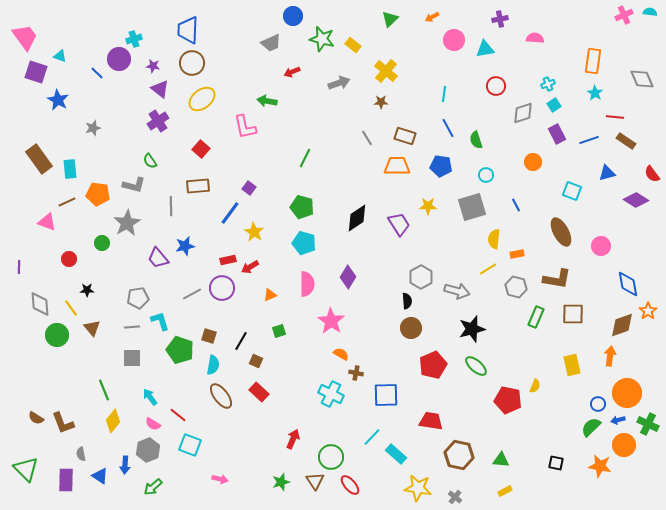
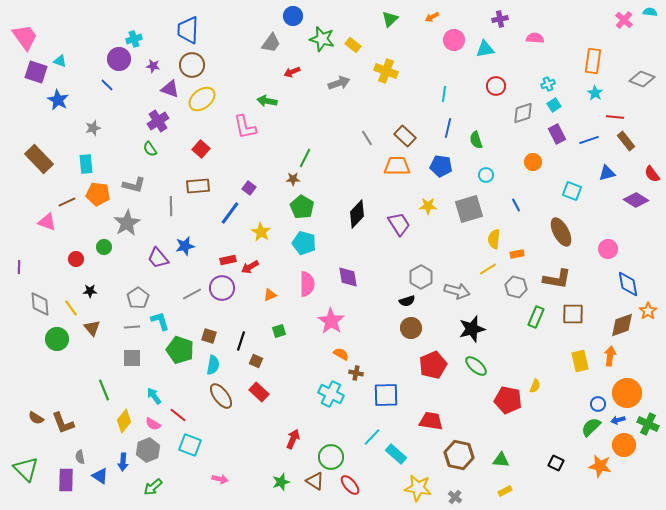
pink cross at (624, 15): moved 5 px down; rotated 24 degrees counterclockwise
gray trapezoid at (271, 43): rotated 30 degrees counterclockwise
cyan triangle at (60, 56): moved 5 px down
brown circle at (192, 63): moved 2 px down
yellow cross at (386, 71): rotated 20 degrees counterclockwise
blue line at (97, 73): moved 10 px right, 12 px down
gray diamond at (642, 79): rotated 45 degrees counterclockwise
purple triangle at (160, 89): moved 10 px right; rotated 18 degrees counterclockwise
brown star at (381, 102): moved 88 px left, 77 px down
blue line at (448, 128): rotated 42 degrees clockwise
brown rectangle at (405, 136): rotated 25 degrees clockwise
brown rectangle at (626, 141): rotated 18 degrees clockwise
brown rectangle at (39, 159): rotated 8 degrees counterclockwise
green semicircle at (150, 161): moved 12 px up
cyan rectangle at (70, 169): moved 16 px right, 5 px up
green pentagon at (302, 207): rotated 15 degrees clockwise
gray square at (472, 207): moved 3 px left, 2 px down
black diamond at (357, 218): moved 4 px up; rotated 12 degrees counterclockwise
yellow star at (254, 232): moved 7 px right
green circle at (102, 243): moved 2 px right, 4 px down
pink circle at (601, 246): moved 7 px right, 3 px down
red circle at (69, 259): moved 7 px right
purple diamond at (348, 277): rotated 40 degrees counterclockwise
black star at (87, 290): moved 3 px right, 1 px down
gray pentagon at (138, 298): rotated 25 degrees counterclockwise
black semicircle at (407, 301): rotated 77 degrees clockwise
green circle at (57, 335): moved 4 px down
black line at (241, 341): rotated 12 degrees counterclockwise
yellow rectangle at (572, 365): moved 8 px right, 4 px up
cyan arrow at (150, 397): moved 4 px right, 1 px up
yellow diamond at (113, 421): moved 11 px right
gray semicircle at (81, 454): moved 1 px left, 3 px down
black square at (556, 463): rotated 14 degrees clockwise
blue arrow at (125, 465): moved 2 px left, 3 px up
brown triangle at (315, 481): rotated 24 degrees counterclockwise
